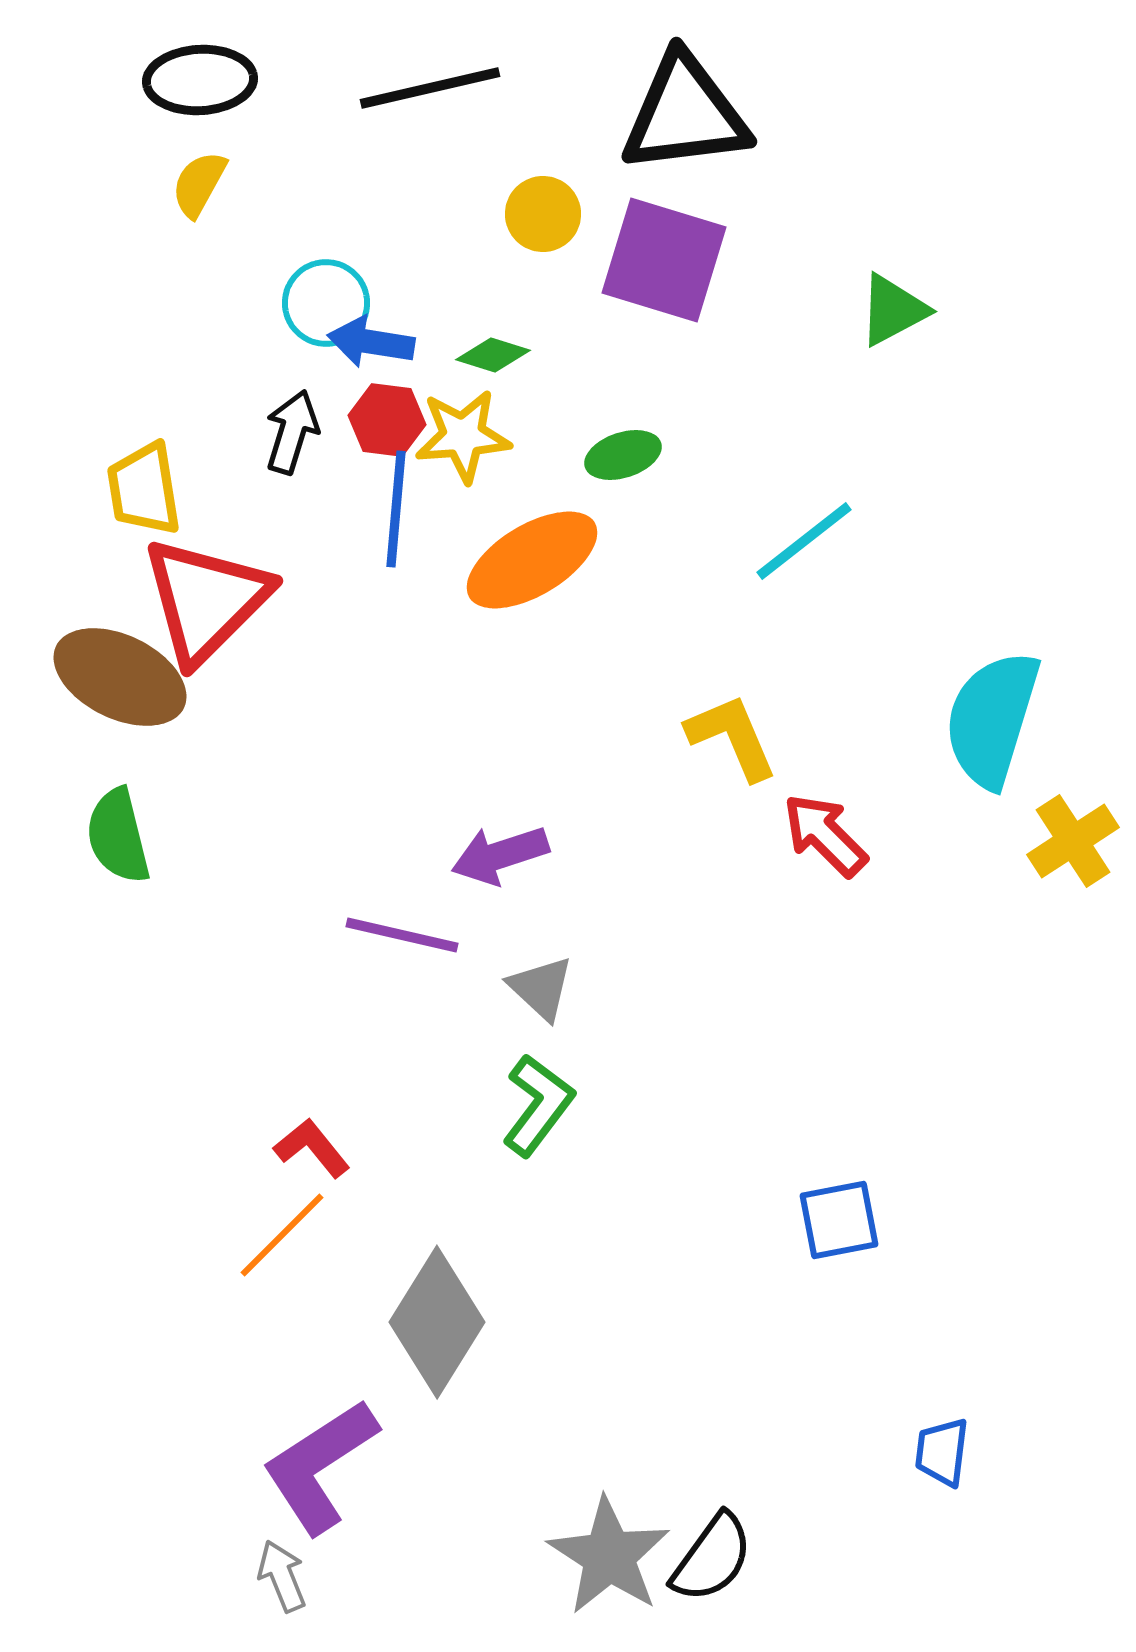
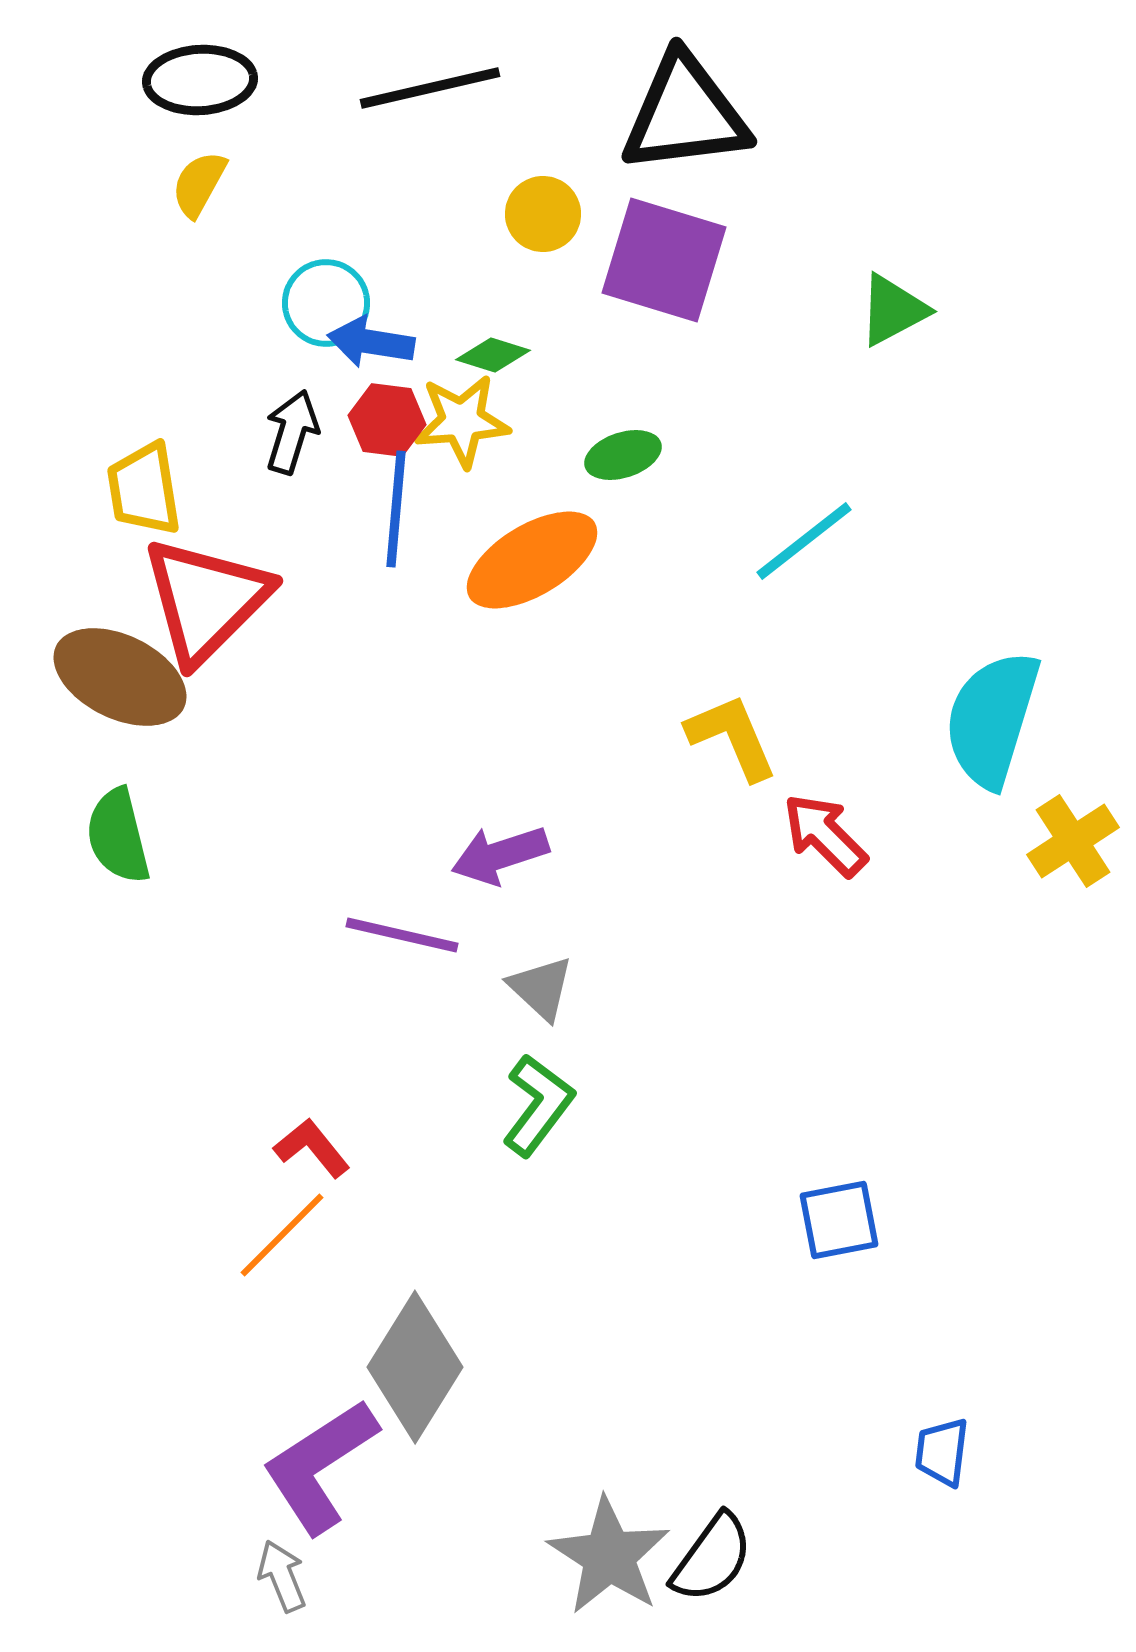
yellow star: moved 1 px left, 15 px up
gray diamond: moved 22 px left, 45 px down
